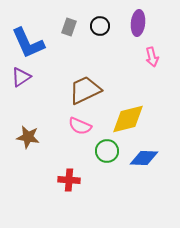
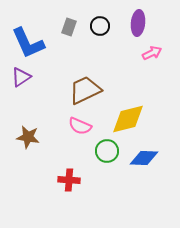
pink arrow: moved 4 px up; rotated 102 degrees counterclockwise
